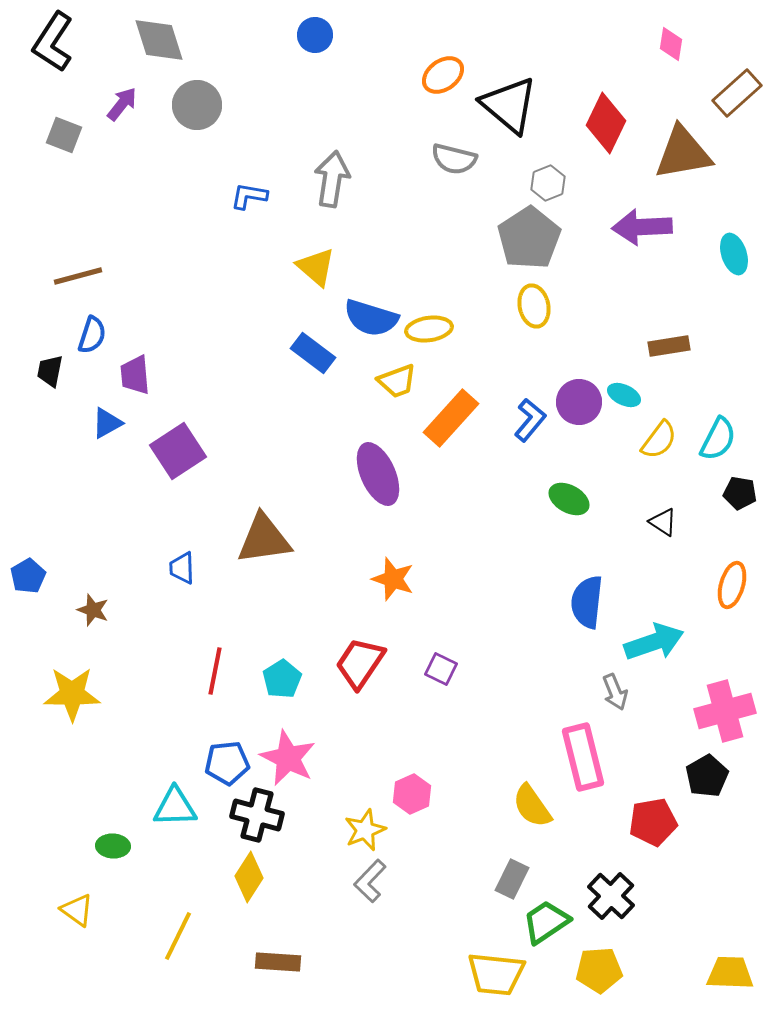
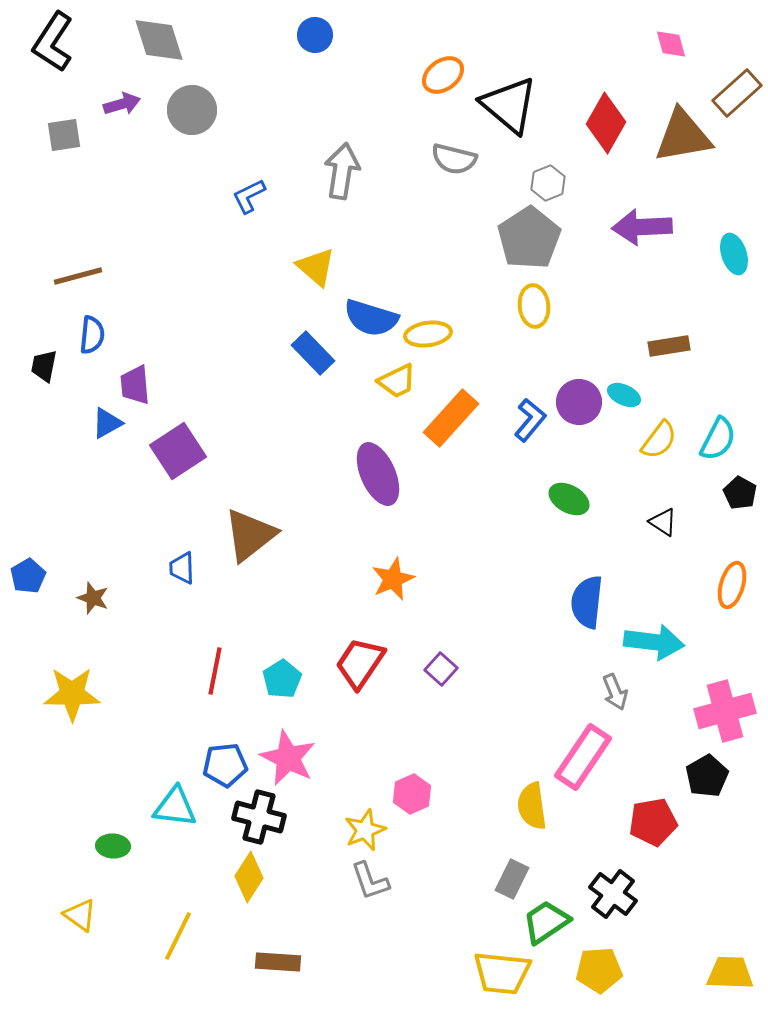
pink diamond at (671, 44): rotated 24 degrees counterclockwise
purple arrow at (122, 104): rotated 36 degrees clockwise
gray circle at (197, 105): moved 5 px left, 5 px down
red diamond at (606, 123): rotated 4 degrees clockwise
gray square at (64, 135): rotated 30 degrees counterclockwise
brown triangle at (683, 153): moved 17 px up
gray arrow at (332, 179): moved 10 px right, 8 px up
blue L-shape at (249, 196): rotated 36 degrees counterclockwise
yellow ellipse at (534, 306): rotated 6 degrees clockwise
yellow ellipse at (429, 329): moved 1 px left, 5 px down
blue semicircle at (92, 335): rotated 12 degrees counterclockwise
blue rectangle at (313, 353): rotated 9 degrees clockwise
black trapezoid at (50, 371): moved 6 px left, 5 px up
purple trapezoid at (135, 375): moved 10 px down
yellow trapezoid at (397, 381): rotated 6 degrees counterclockwise
black pentagon at (740, 493): rotated 20 degrees clockwise
brown triangle at (264, 539): moved 14 px left, 4 px up; rotated 30 degrees counterclockwise
orange star at (393, 579): rotated 30 degrees clockwise
brown star at (93, 610): moved 12 px up
cyan arrow at (654, 642): rotated 26 degrees clockwise
purple square at (441, 669): rotated 16 degrees clockwise
pink rectangle at (583, 757): rotated 48 degrees clockwise
blue pentagon at (227, 763): moved 2 px left, 2 px down
yellow semicircle at (532, 806): rotated 27 degrees clockwise
cyan triangle at (175, 807): rotated 9 degrees clockwise
black cross at (257, 815): moved 2 px right, 2 px down
gray L-shape at (370, 881): rotated 63 degrees counterclockwise
black cross at (611, 896): moved 2 px right, 2 px up; rotated 6 degrees counterclockwise
yellow triangle at (77, 910): moved 3 px right, 5 px down
yellow trapezoid at (496, 974): moved 6 px right, 1 px up
